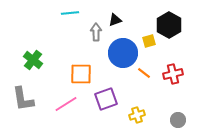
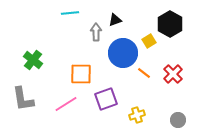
black hexagon: moved 1 px right, 1 px up
yellow square: rotated 16 degrees counterclockwise
red cross: rotated 30 degrees counterclockwise
